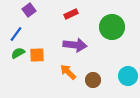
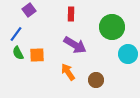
red rectangle: rotated 64 degrees counterclockwise
purple arrow: rotated 25 degrees clockwise
green semicircle: rotated 88 degrees counterclockwise
orange arrow: rotated 12 degrees clockwise
cyan circle: moved 22 px up
brown circle: moved 3 px right
